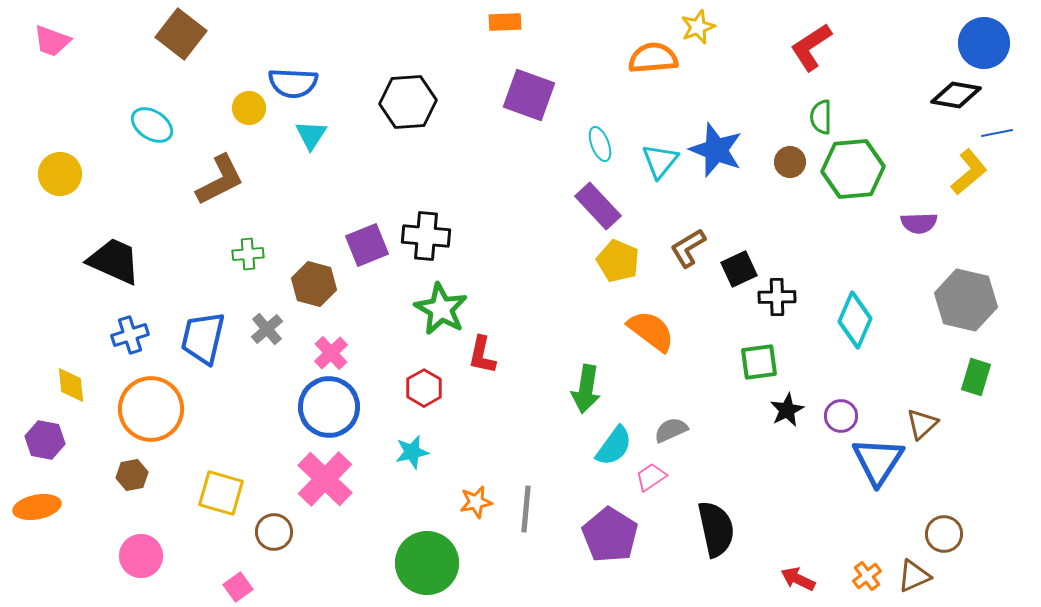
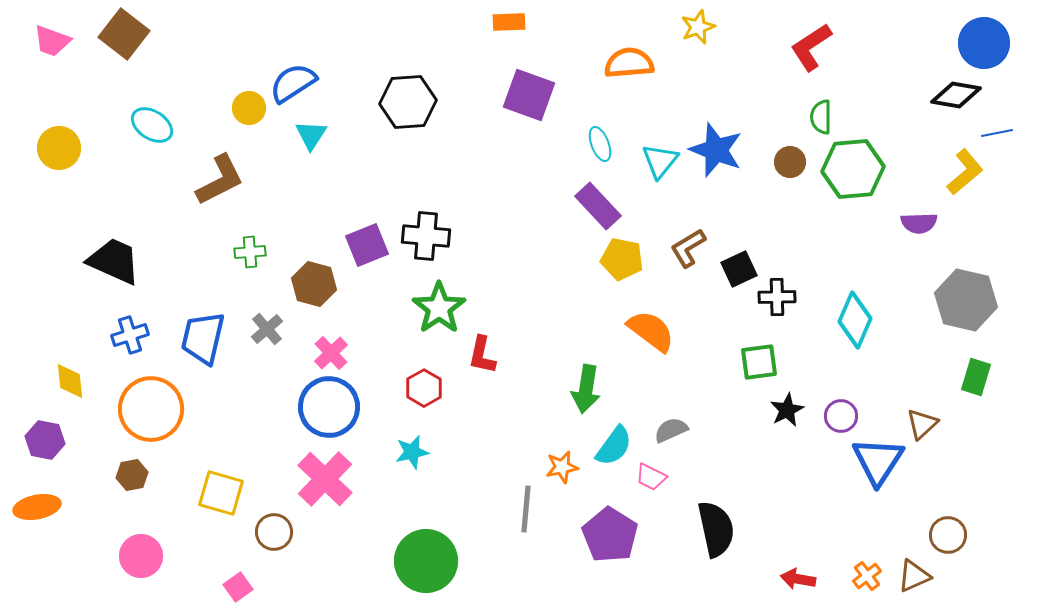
orange rectangle at (505, 22): moved 4 px right
brown square at (181, 34): moved 57 px left
orange semicircle at (653, 58): moved 24 px left, 5 px down
blue semicircle at (293, 83): rotated 144 degrees clockwise
yellow L-shape at (969, 172): moved 4 px left
yellow circle at (60, 174): moved 1 px left, 26 px up
green cross at (248, 254): moved 2 px right, 2 px up
yellow pentagon at (618, 261): moved 4 px right, 2 px up; rotated 12 degrees counterclockwise
green star at (441, 309): moved 2 px left, 1 px up; rotated 8 degrees clockwise
yellow diamond at (71, 385): moved 1 px left, 4 px up
pink trapezoid at (651, 477): rotated 120 degrees counterclockwise
orange star at (476, 502): moved 86 px right, 35 px up
brown circle at (944, 534): moved 4 px right, 1 px down
green circle at (427, 563): moved 1 px left, 2 px up
red arrow at (798, 579): rotated 16 degrees counterclockwise
